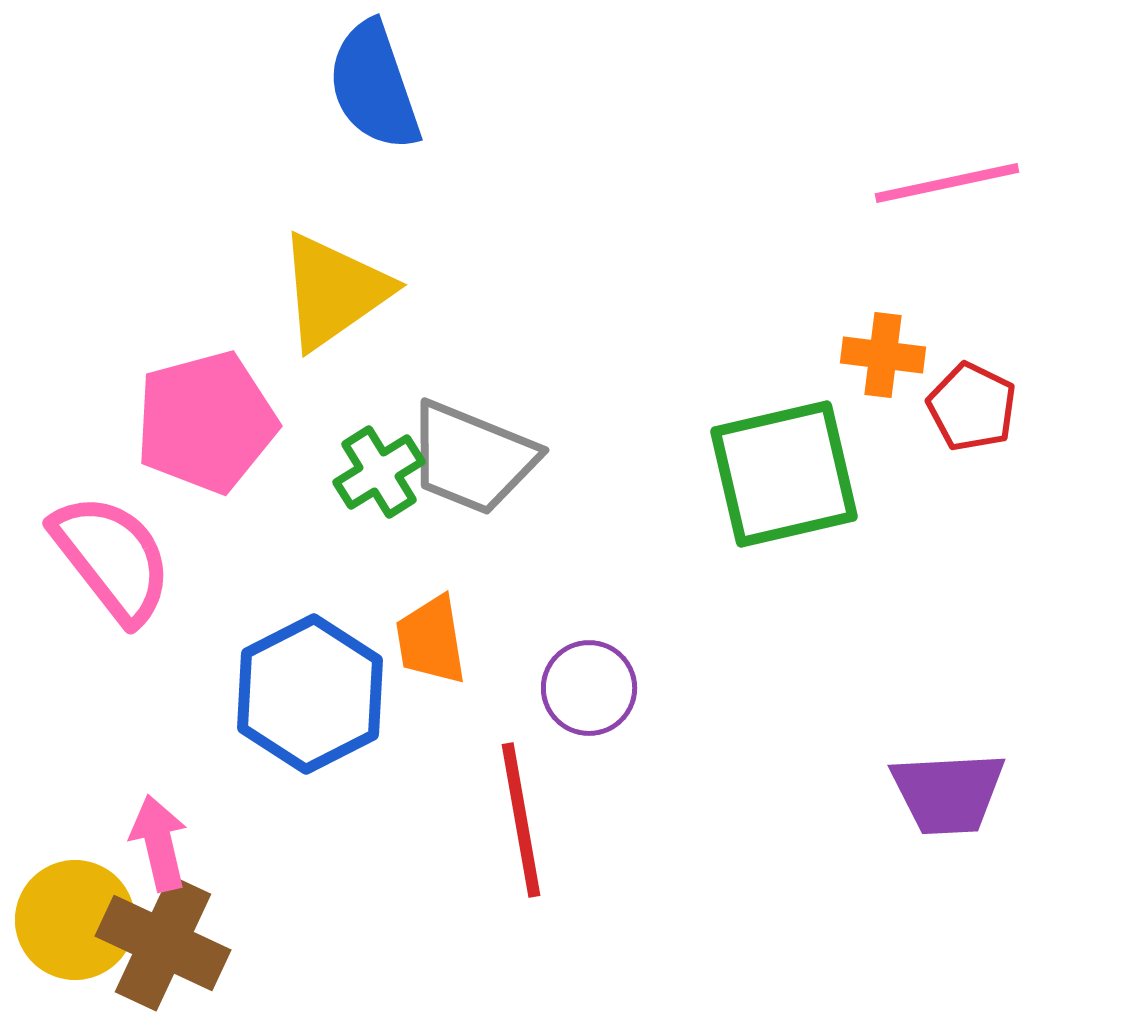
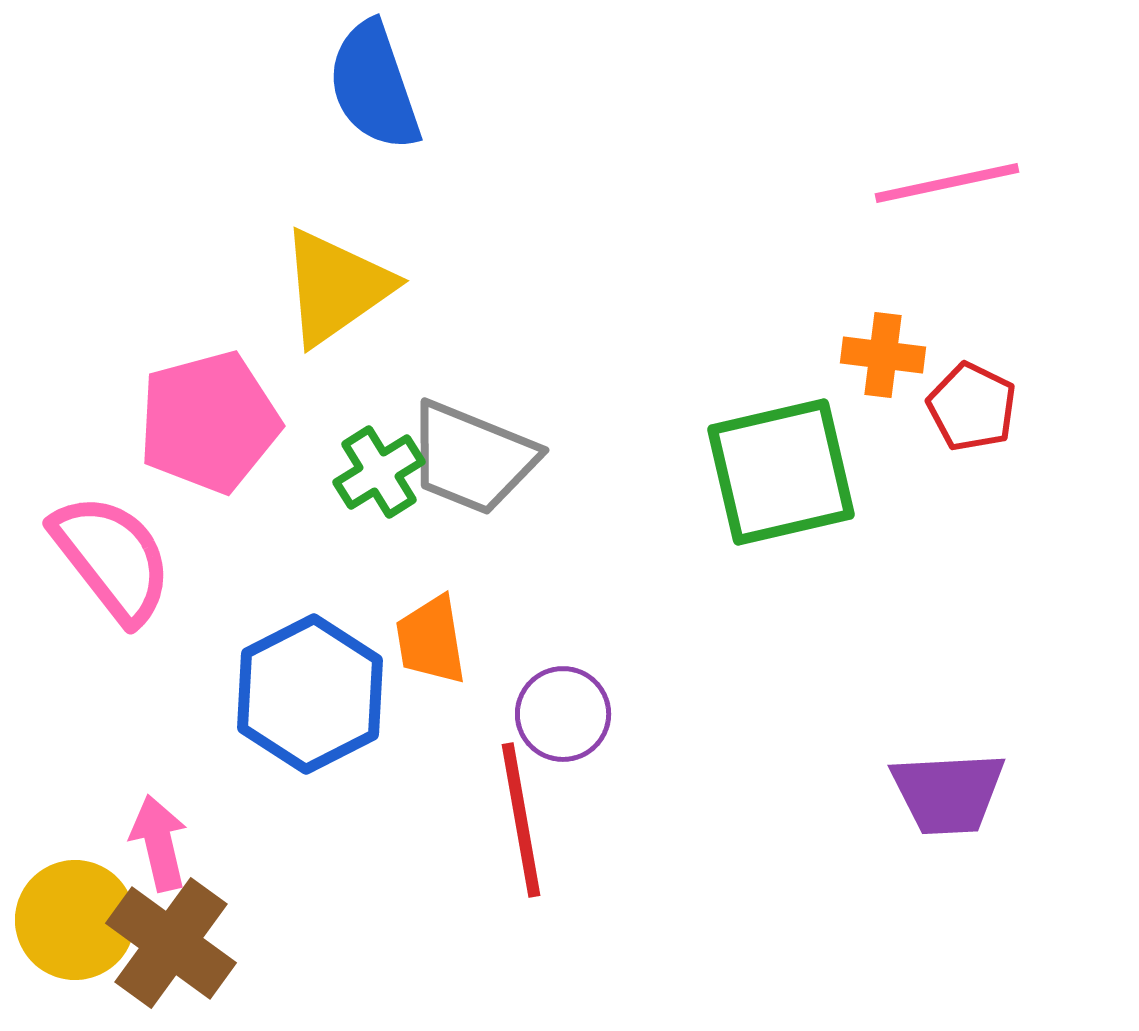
yellow triangle: moved 2 px right, 4 px up
pink pentagon: moved 3 px right
green square: moved 3 px left, 2 px up
purple circle: moved 26 px left, 26 px down
brown cross: moved 8 px right; rotated 11 degrees clockwise
